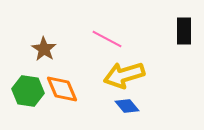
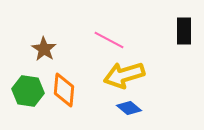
pink line: moved 2 px right, 1 px down
orange diamond: moved 2 px right, 1 px down; rotated 28 degrees clockwise
blue diamond: moved 2 px right, 2 px down; rotated 10 degrees counterclockwise
